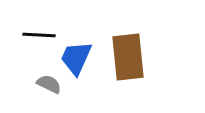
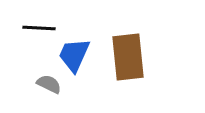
black line: moved 7 px up
blue trapezoid: moved 2 px left, 3 px up
